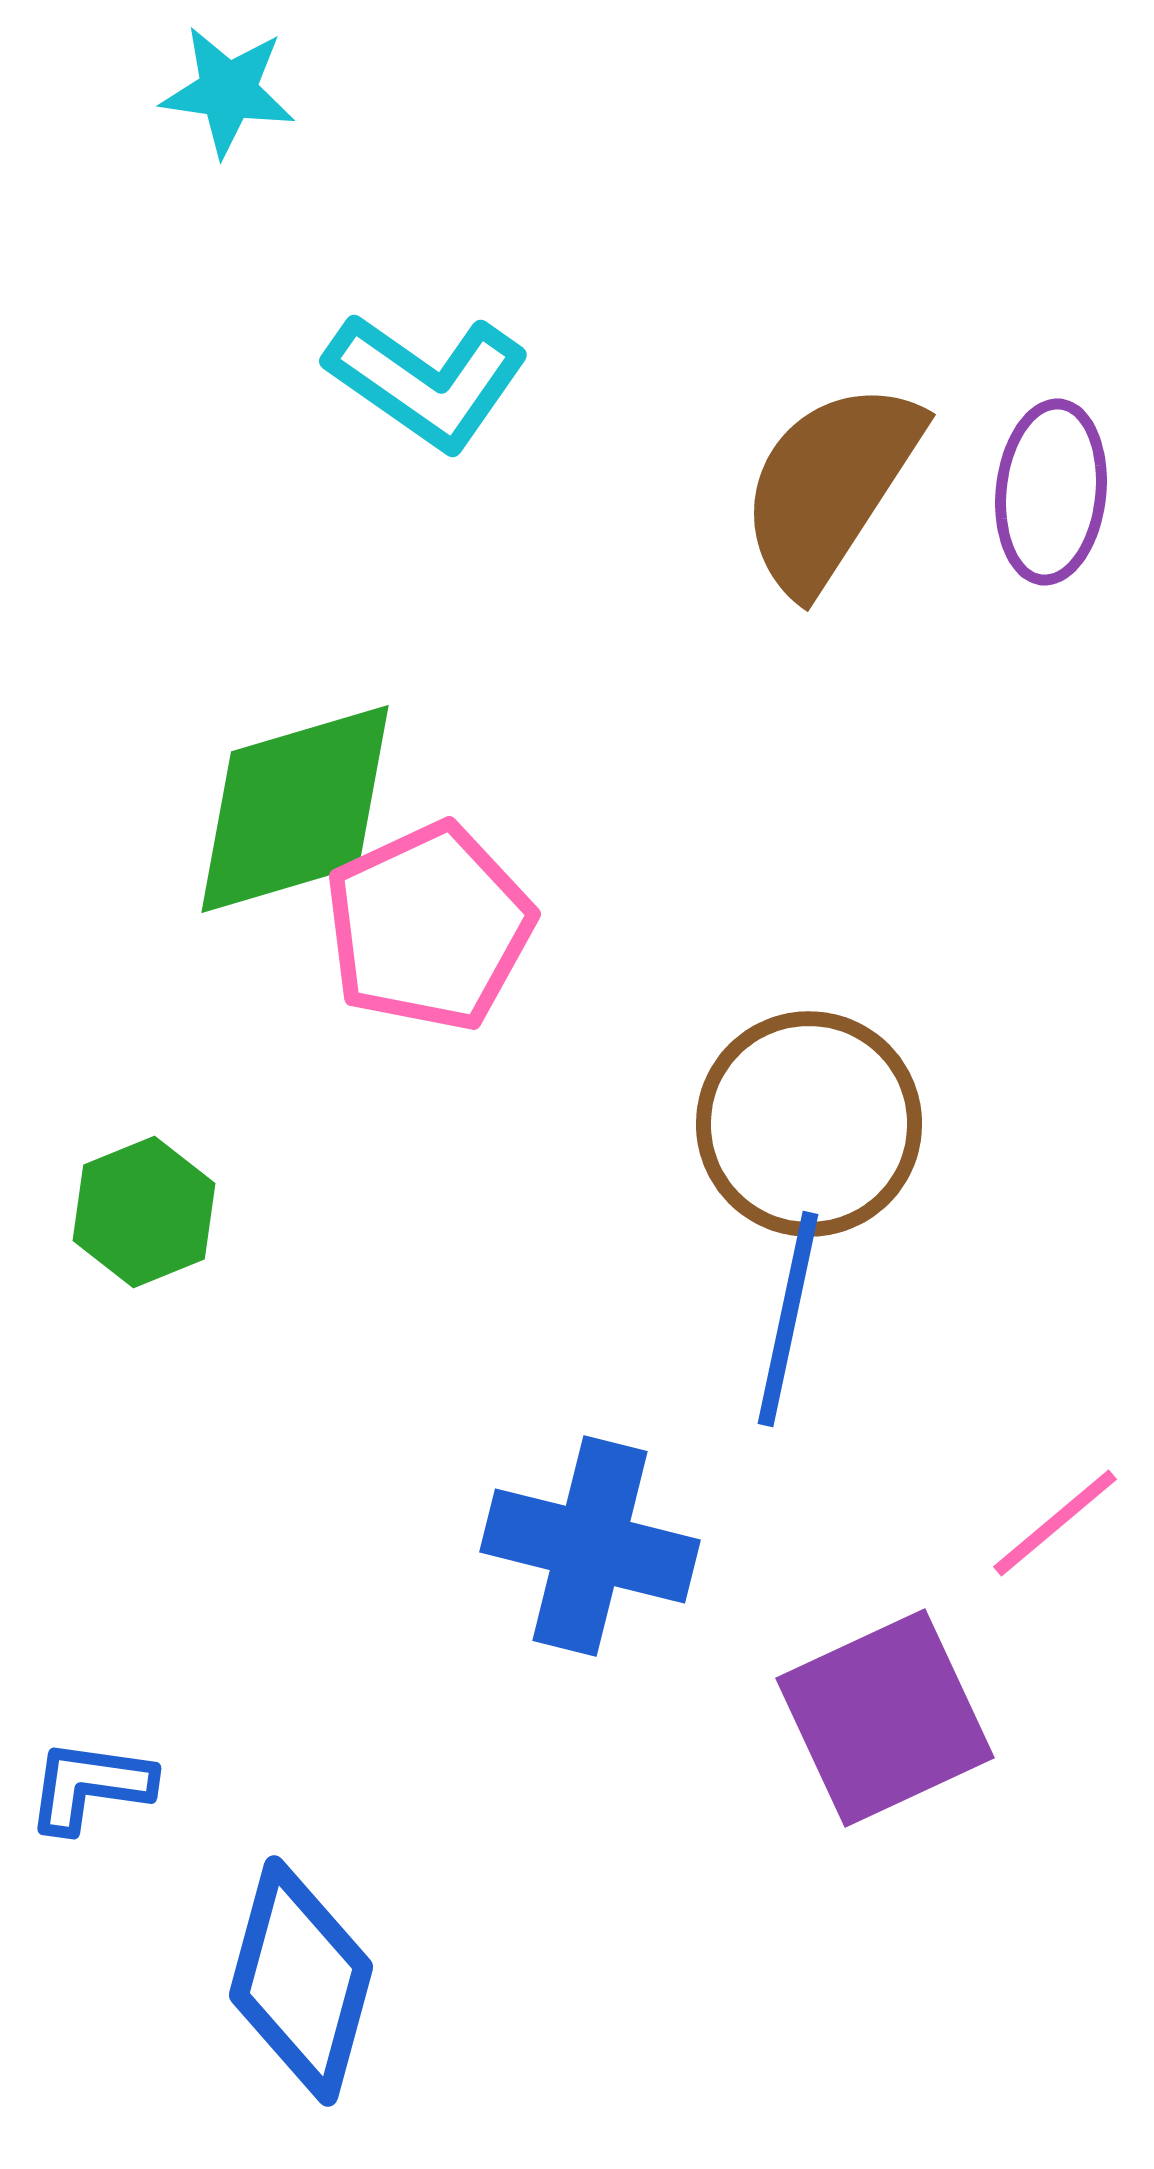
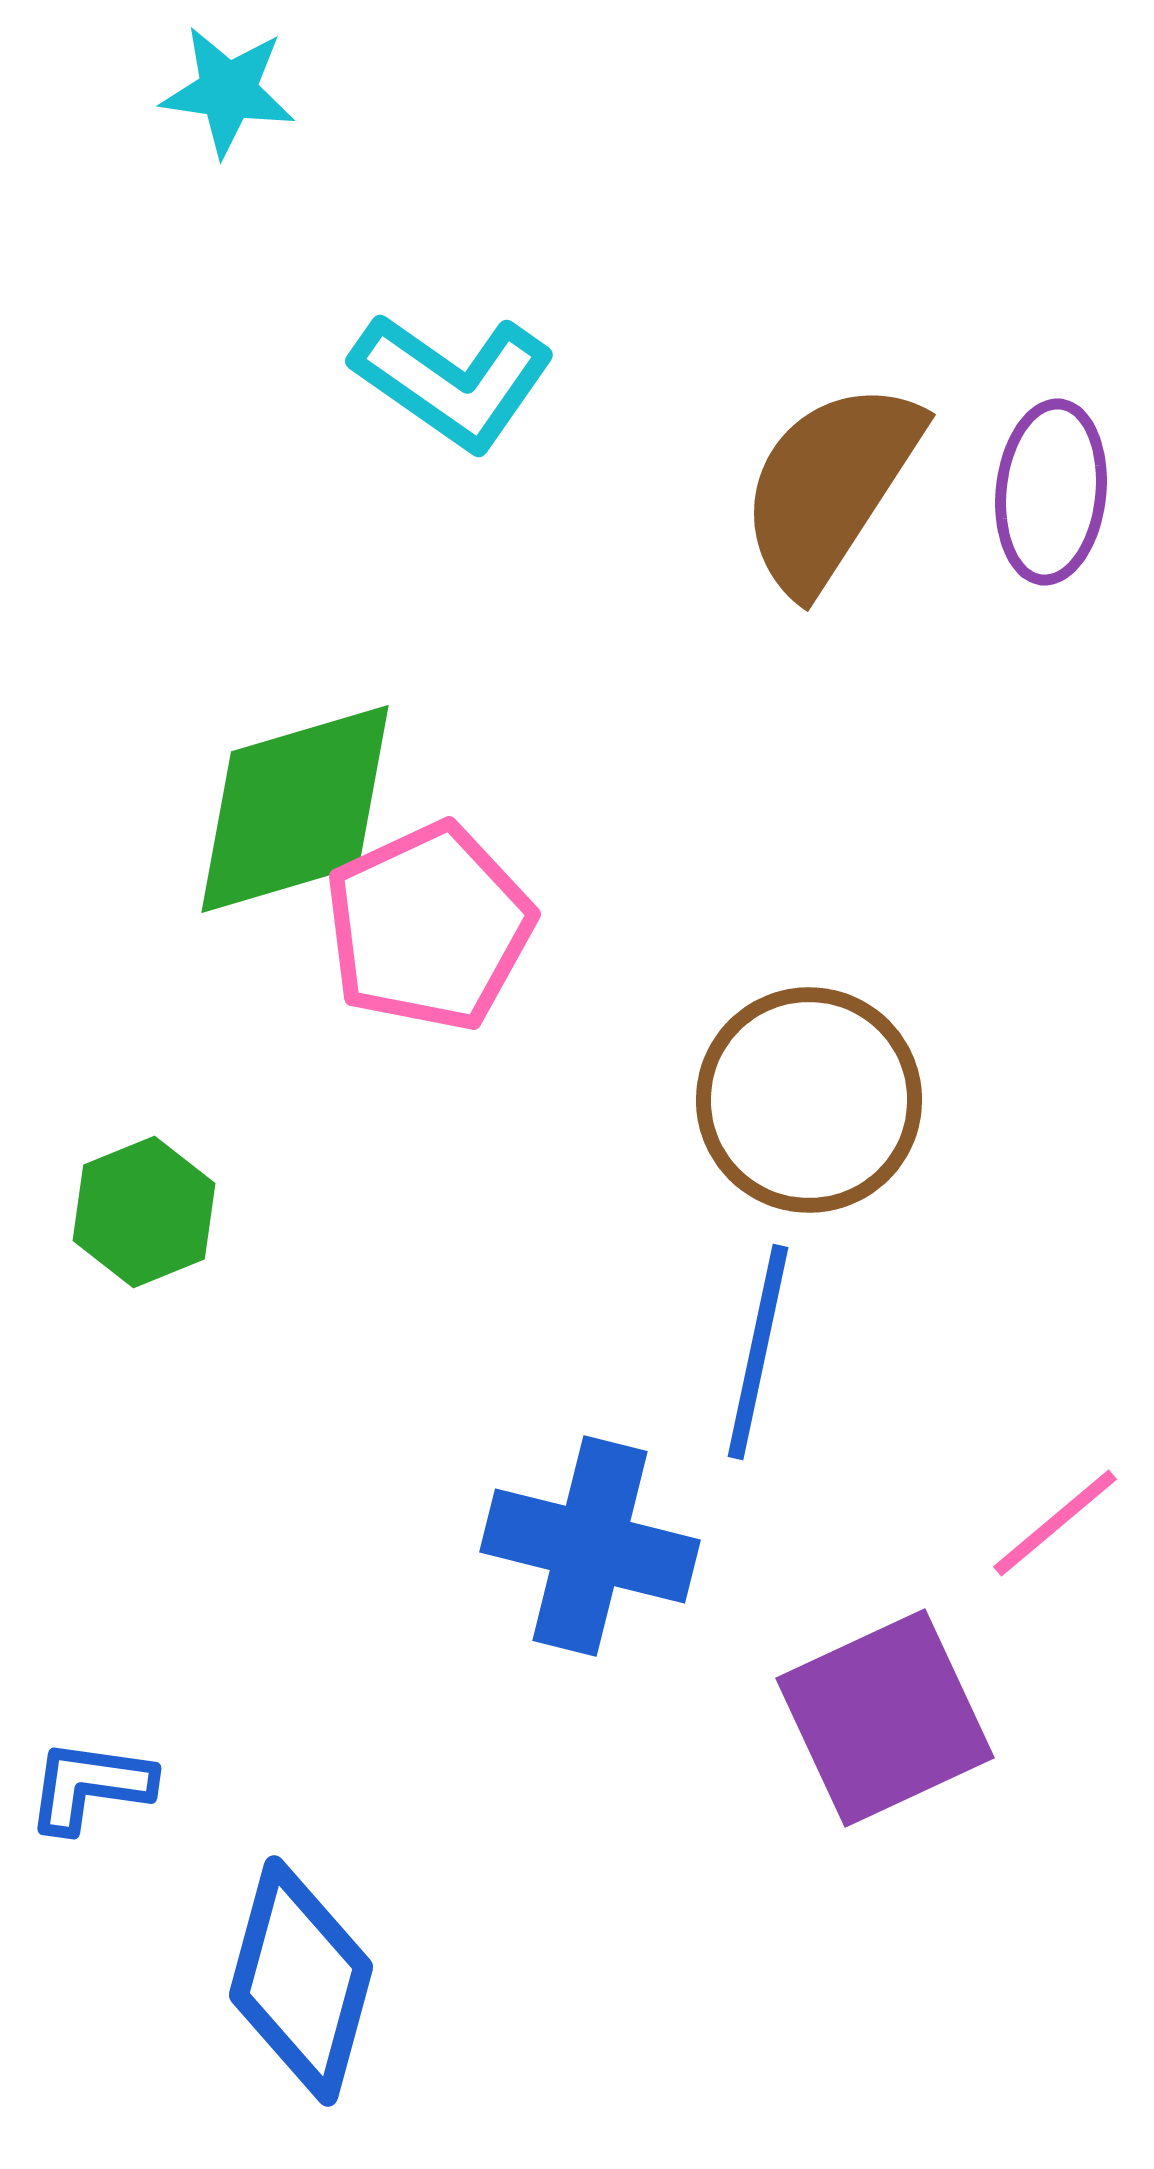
cyan L-shape: moved 26 px right
brown circle: moved 24 px up
blue line: moved 30 px left, 33 px down
